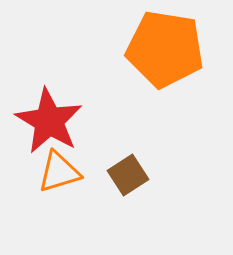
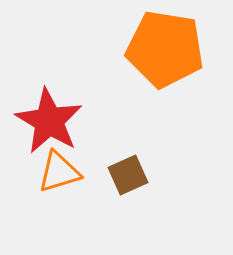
brown square: rotated 9 degrees clockwise
